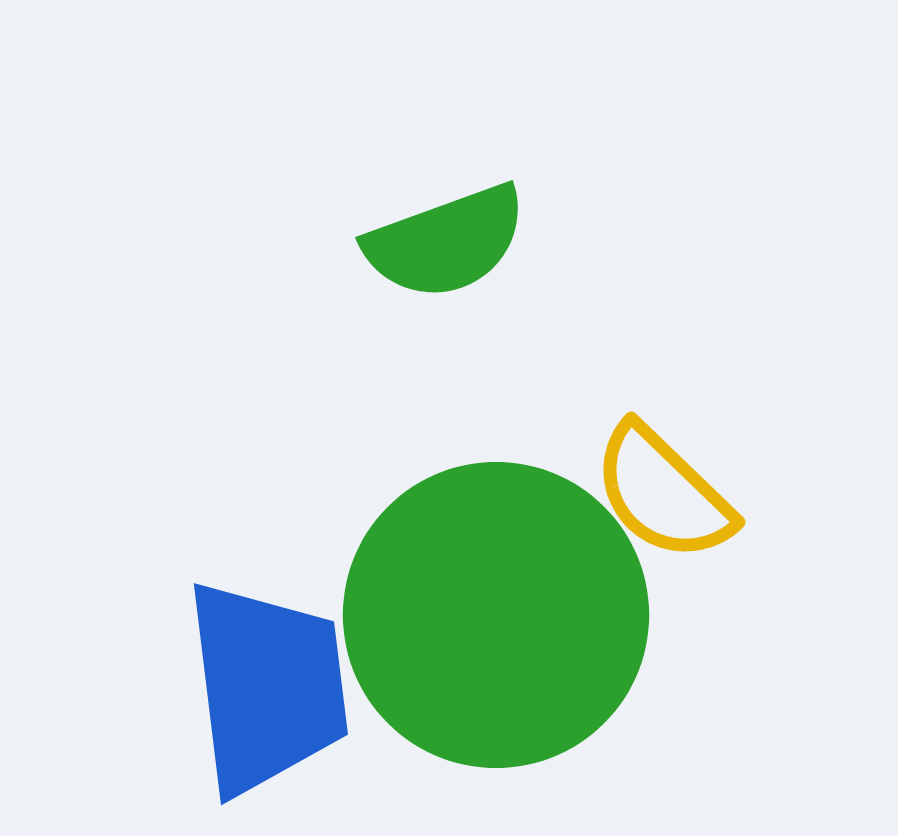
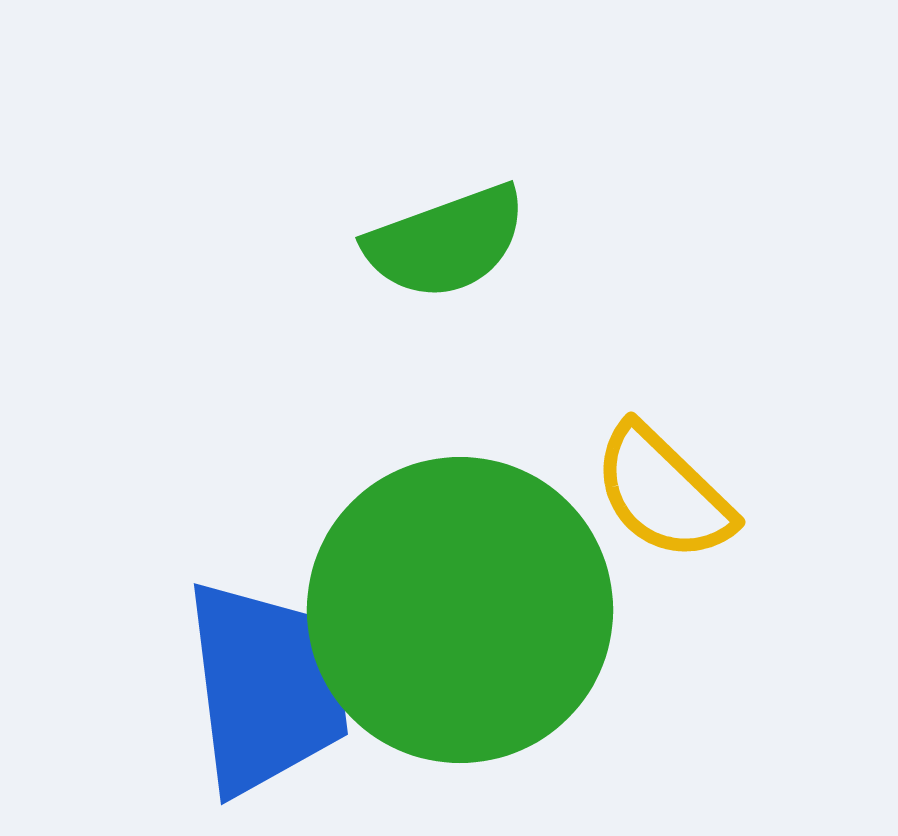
green circle: moved 36 px left, 5 px up
